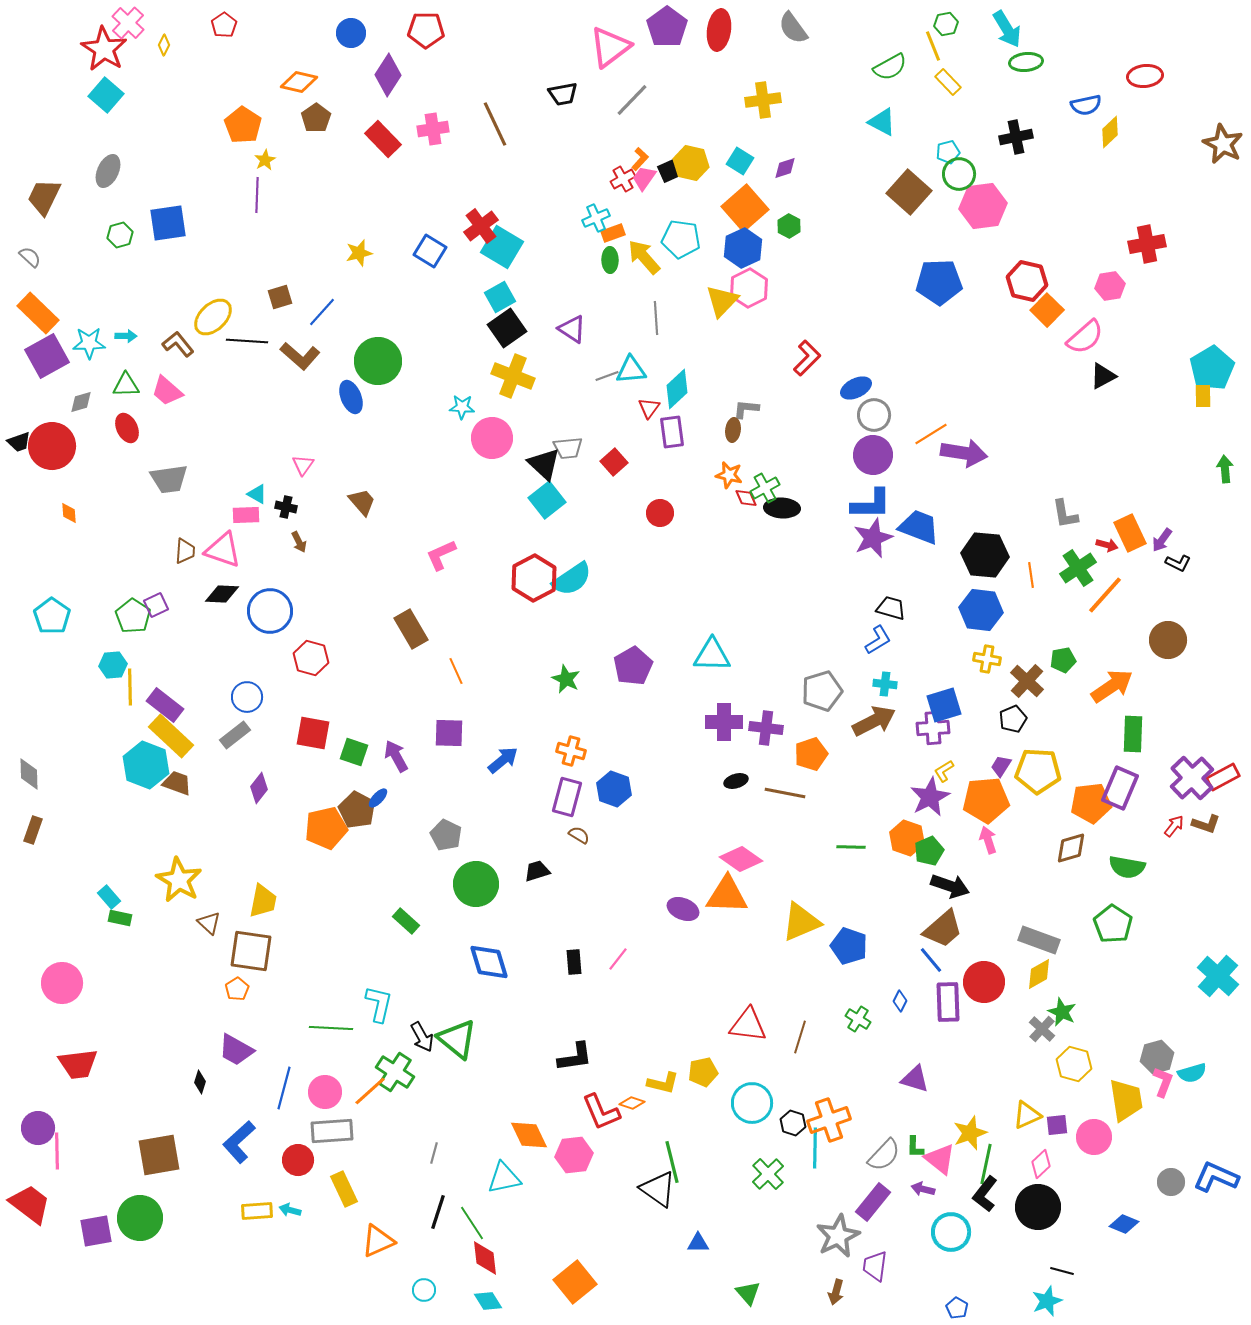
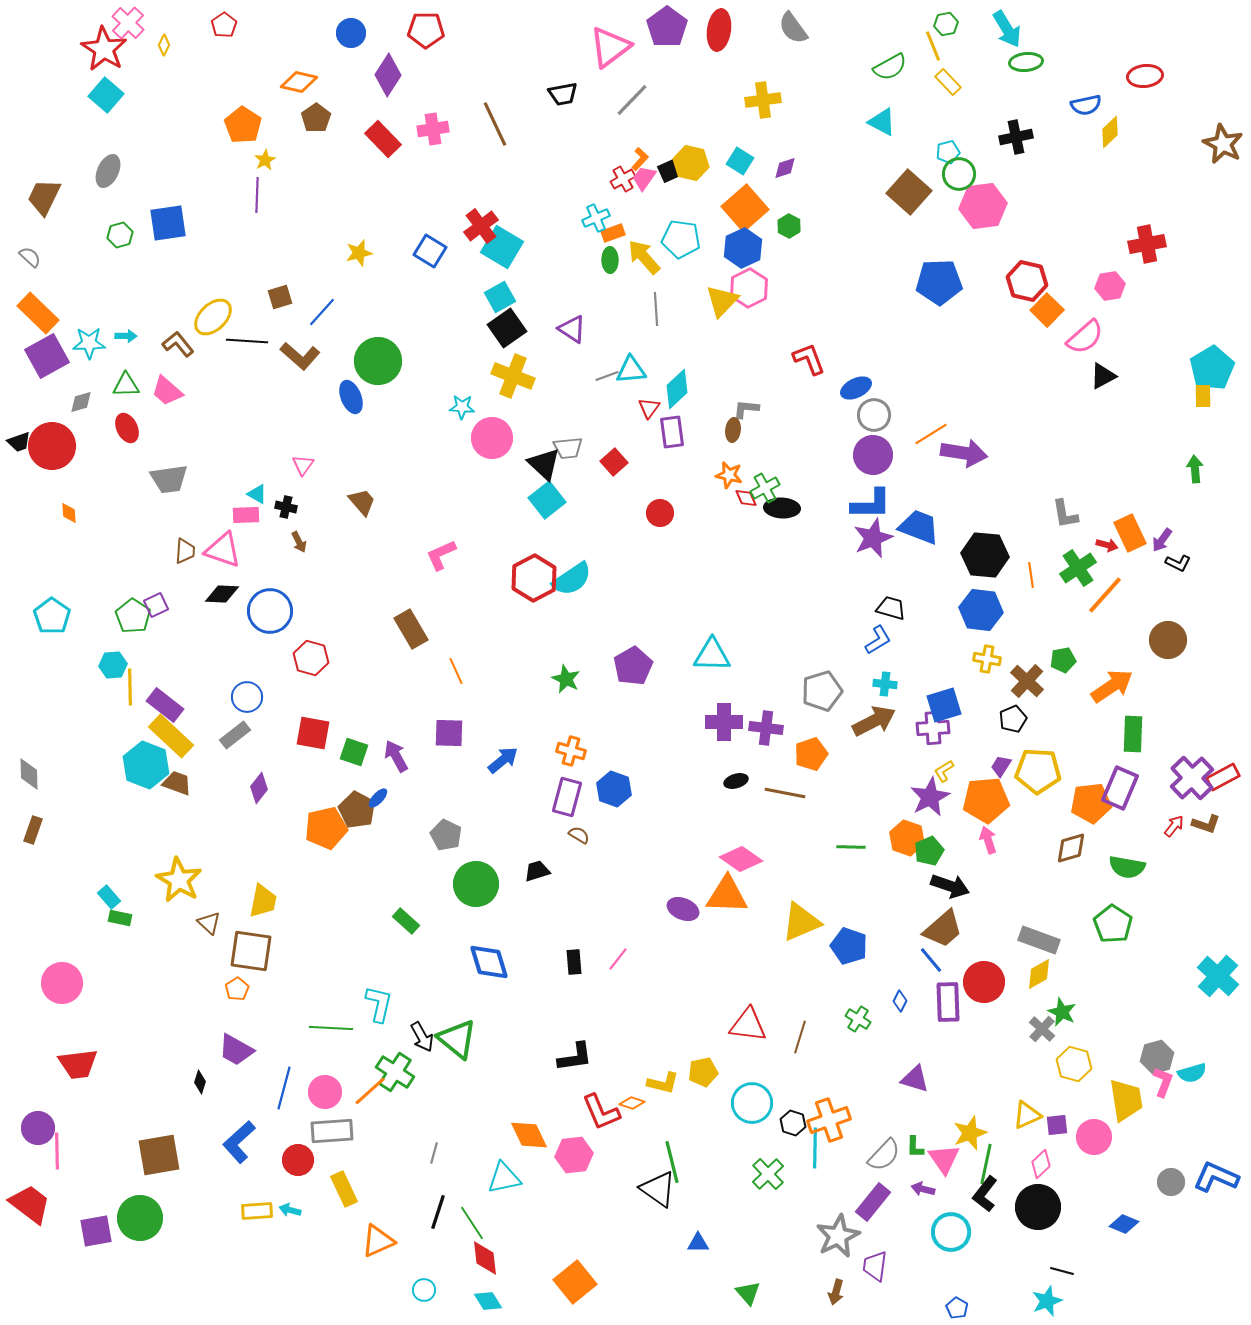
gray line at (656, 318): moved 9 px up
red L-shape at (807, 358): moved 2 px right, 1 px down; rotated 66 degrees counterclockwise
green arrow at (1225, 469): moved 30 px left
pink triangle at (940, 1159): moved 4 px right; rotated 16 degrees clockwise
